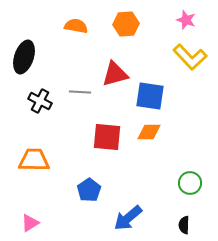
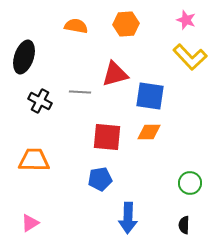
blue pentagon: moved 11 px right, 11 px up; rotated 25 degrees clockwise
blue arrow: rotated 48 degrees counterclockwise
